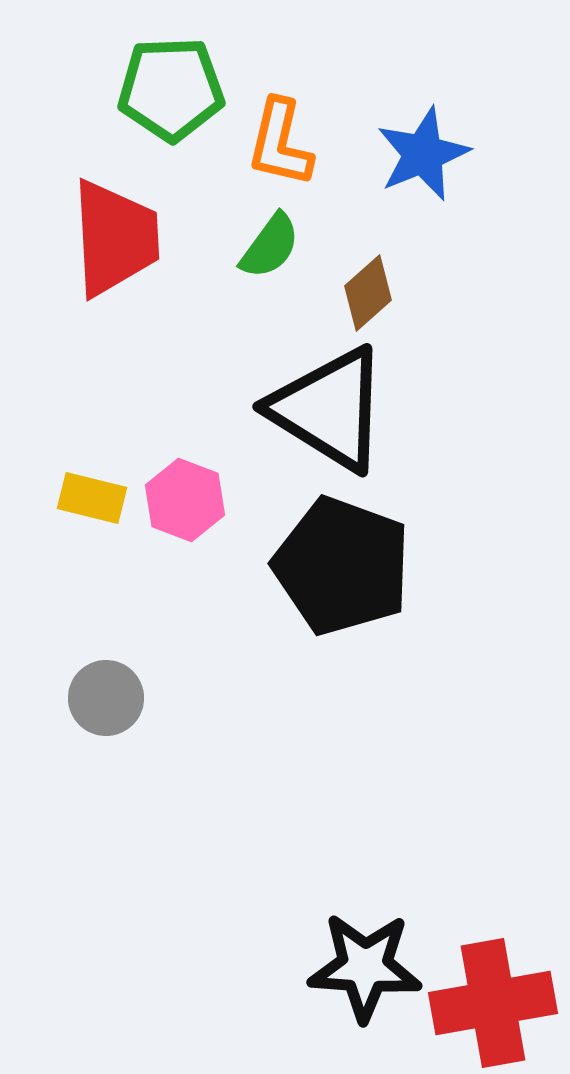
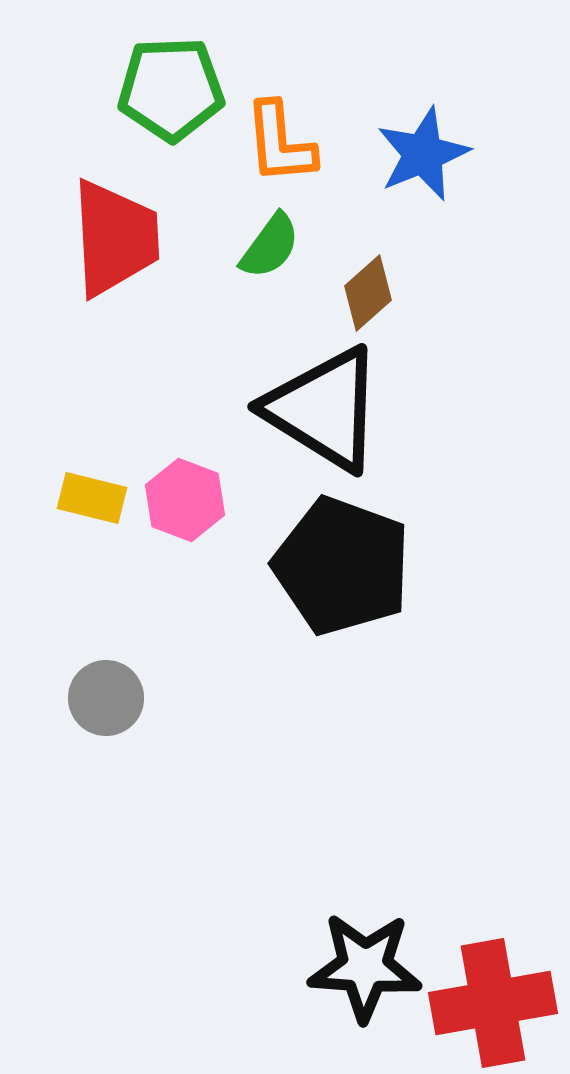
orange L-shape: rotated 18 degrees counterclockwise
black triangle: moved 5 px left
